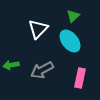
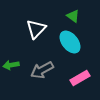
green triangle: rotated 40 degrees counterclockwise
white triangle: moved 2 px left
cyan ellipse: moved 1 px down
pink rectangle: rotated 48 degrees clockwise
